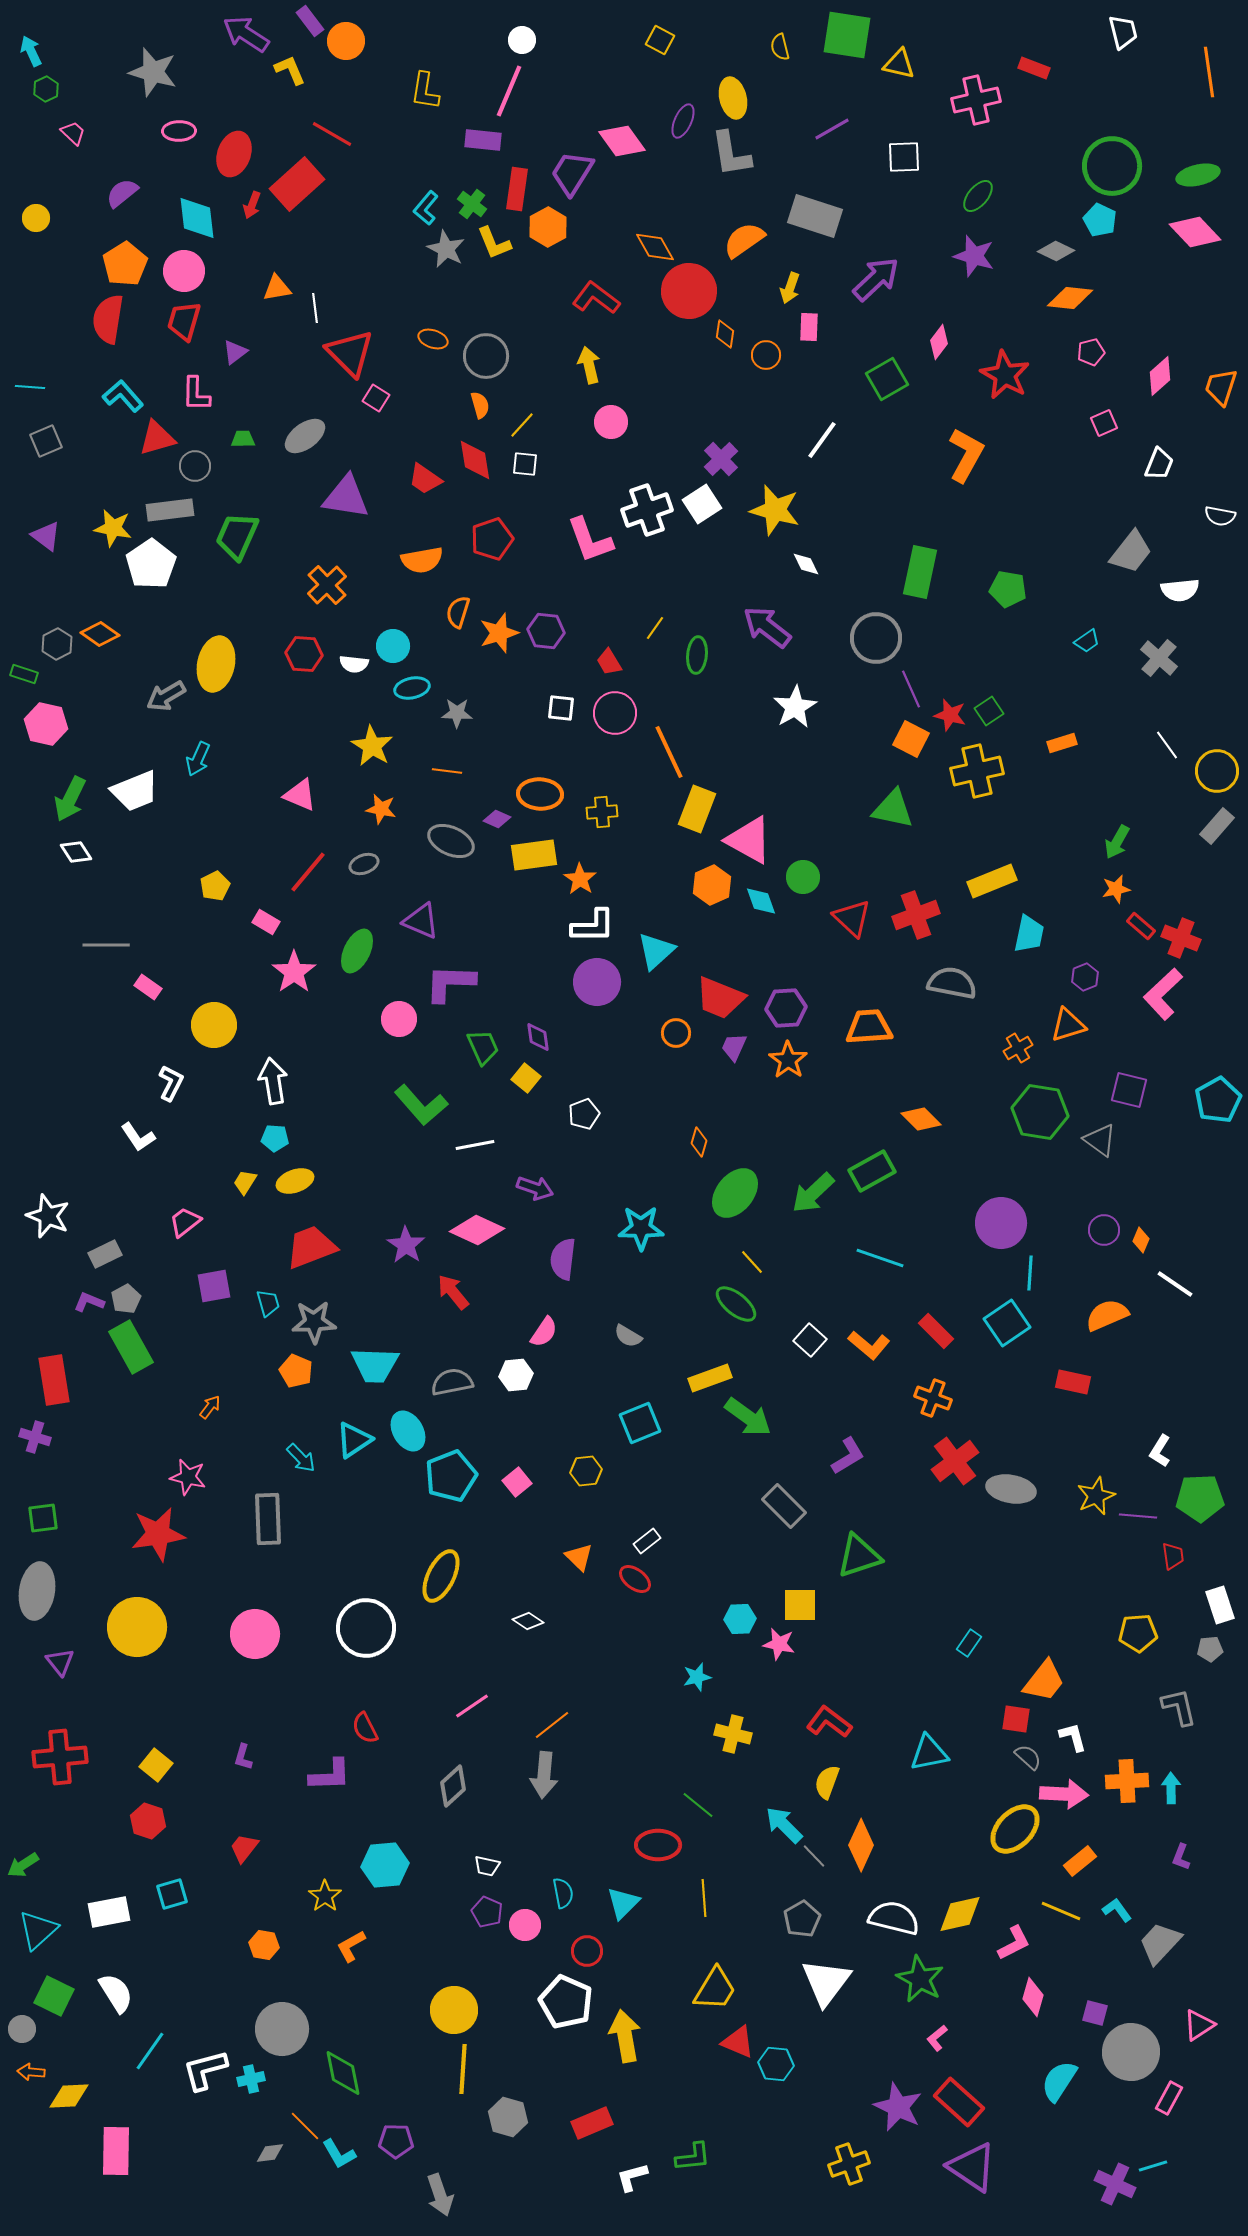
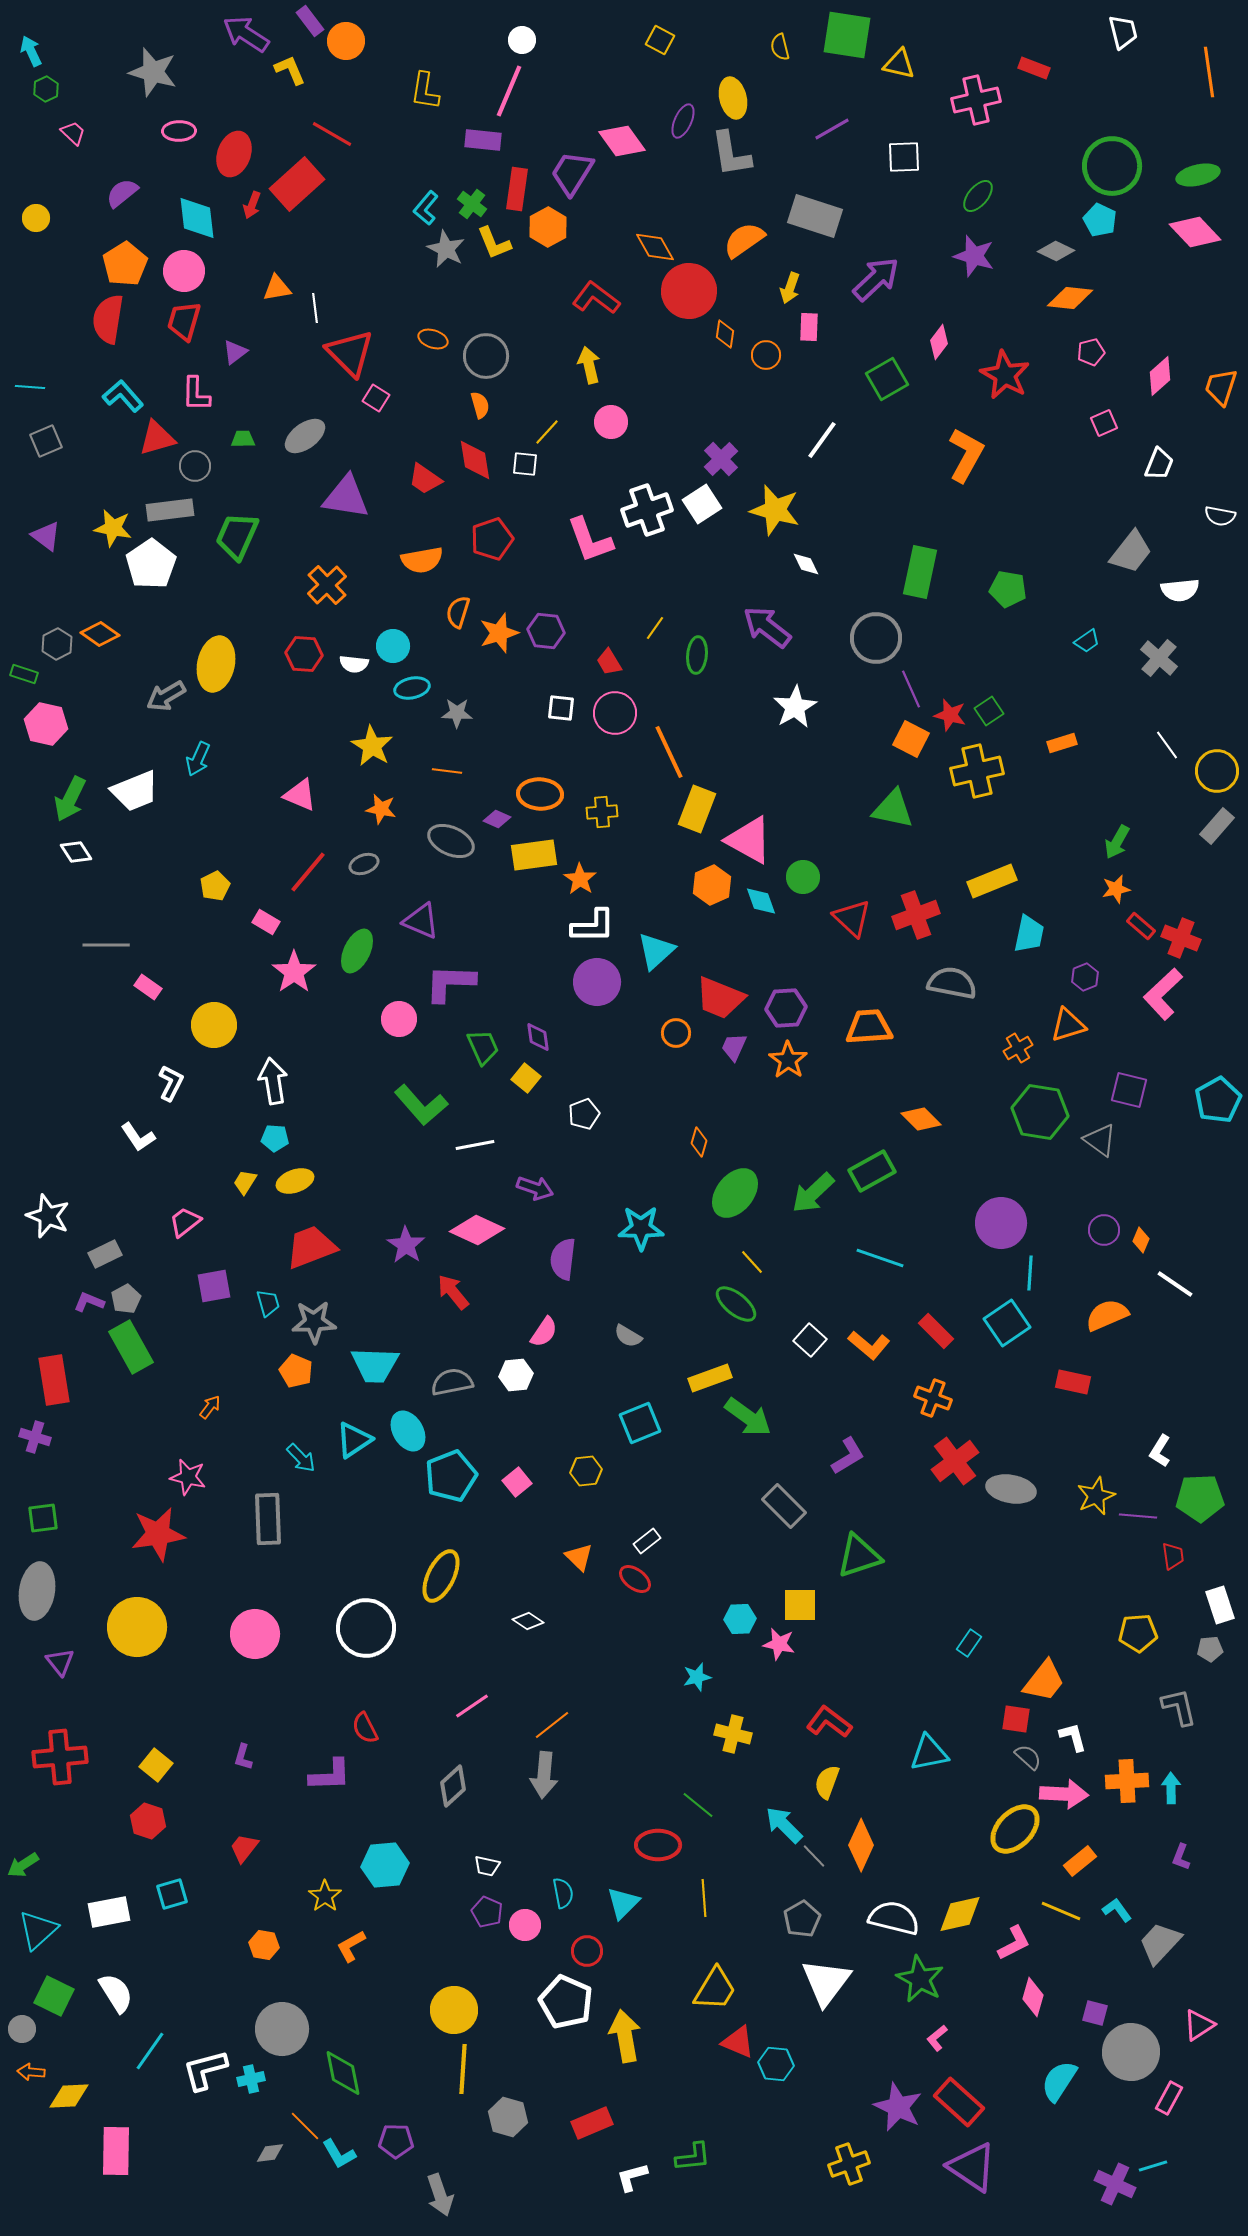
yellow line at (522, 425): moved 25 px right, 7 px down
